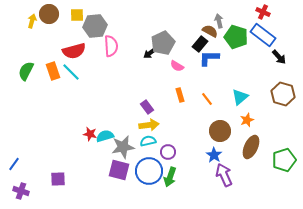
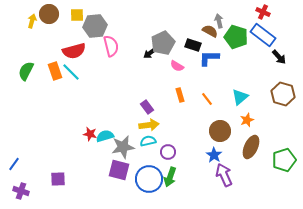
black rectangle at (200, 44): moved 7 px left, 1 px down; rotated 70 degrees clockwise
pink semicircle at (111, 46): rotated 10 degrees counterclockwise
orange rectangle at (53, 71): moved 2 px right
blue circle at (149, 171): moved 8 px down
